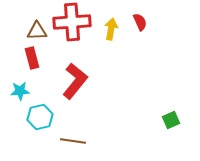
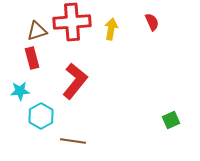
red semicircle: moved 12 px right
brown triangle: rotated 15 degrees counterclockwise
cyan hexagon: moved 1 px right, 1 px up; rotated 15 degrees counterclockwise
